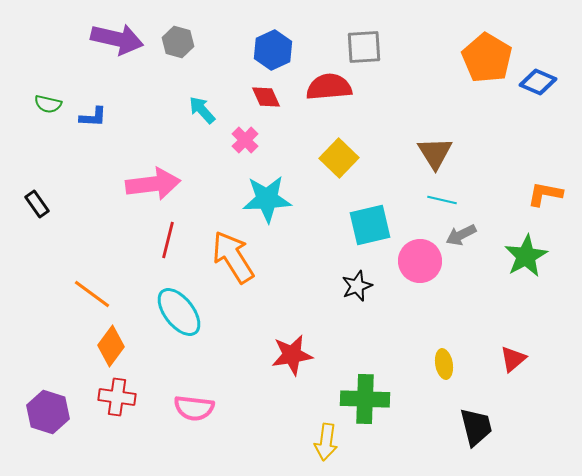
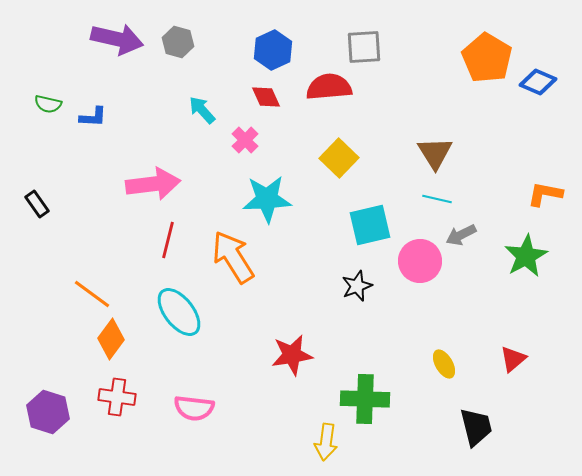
cyan line: moved 5 px left, 1 px up
orange diamond: moved 7 px up
yellow ellipse: rotated 20 degrees counterclockwise
